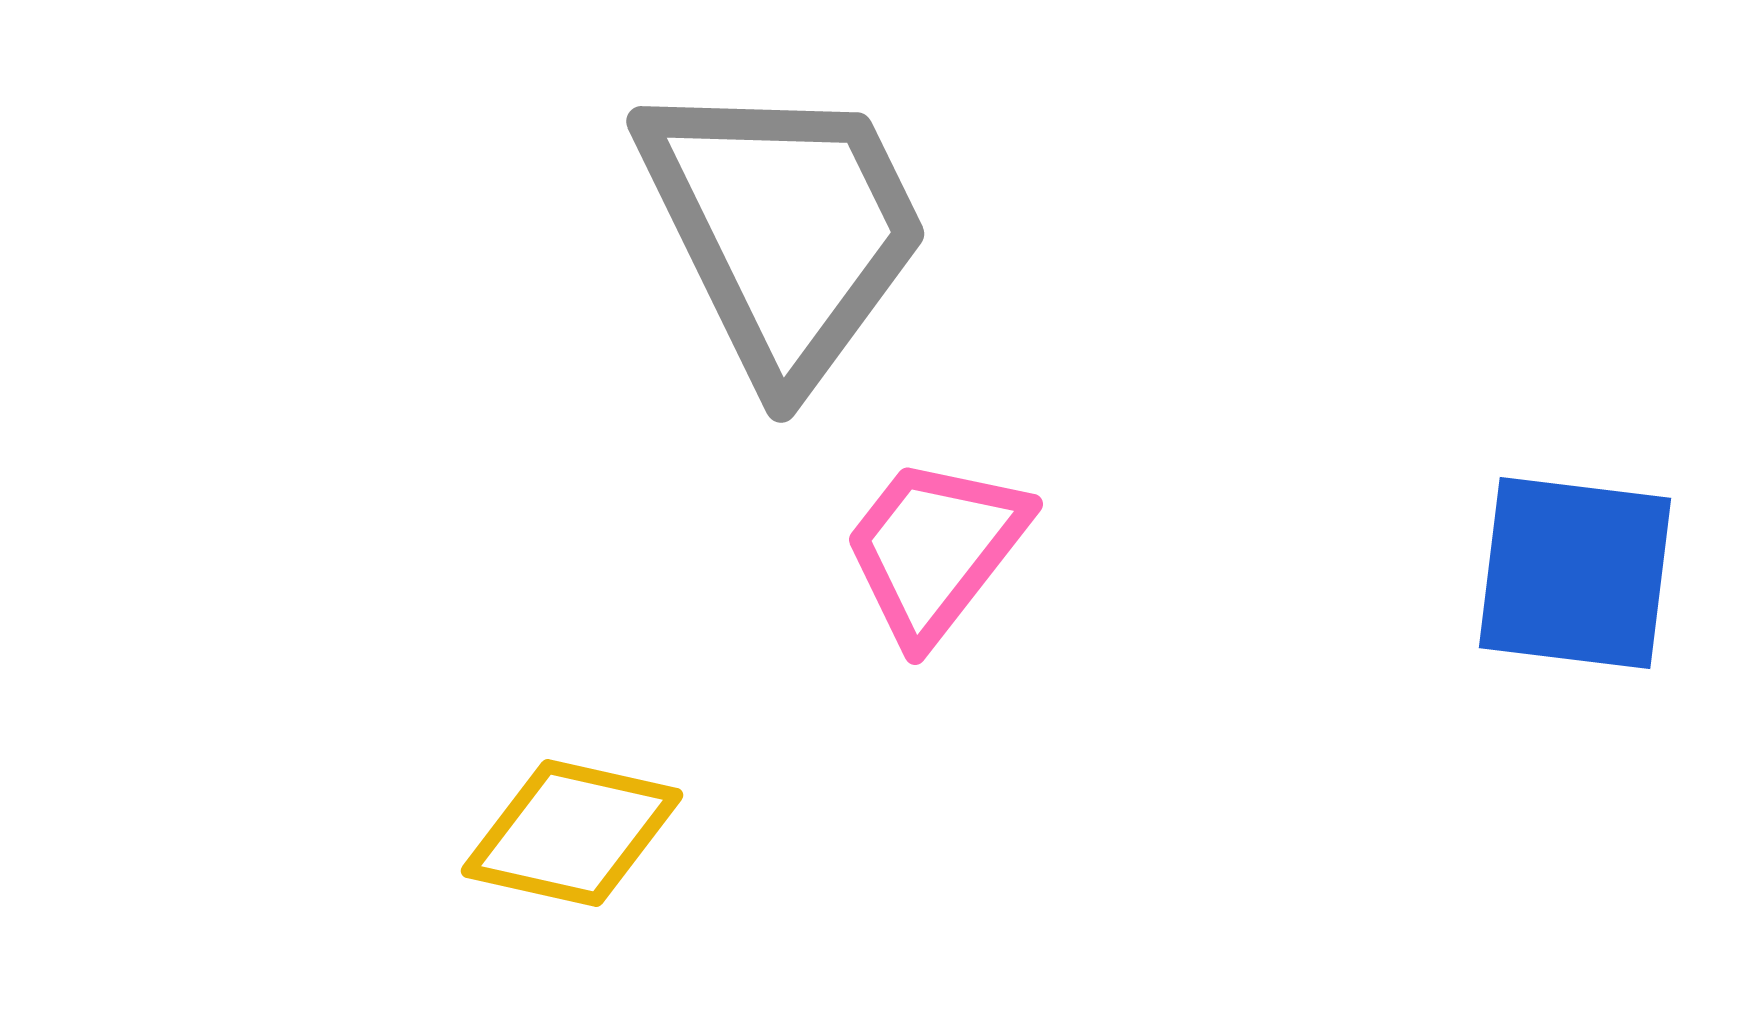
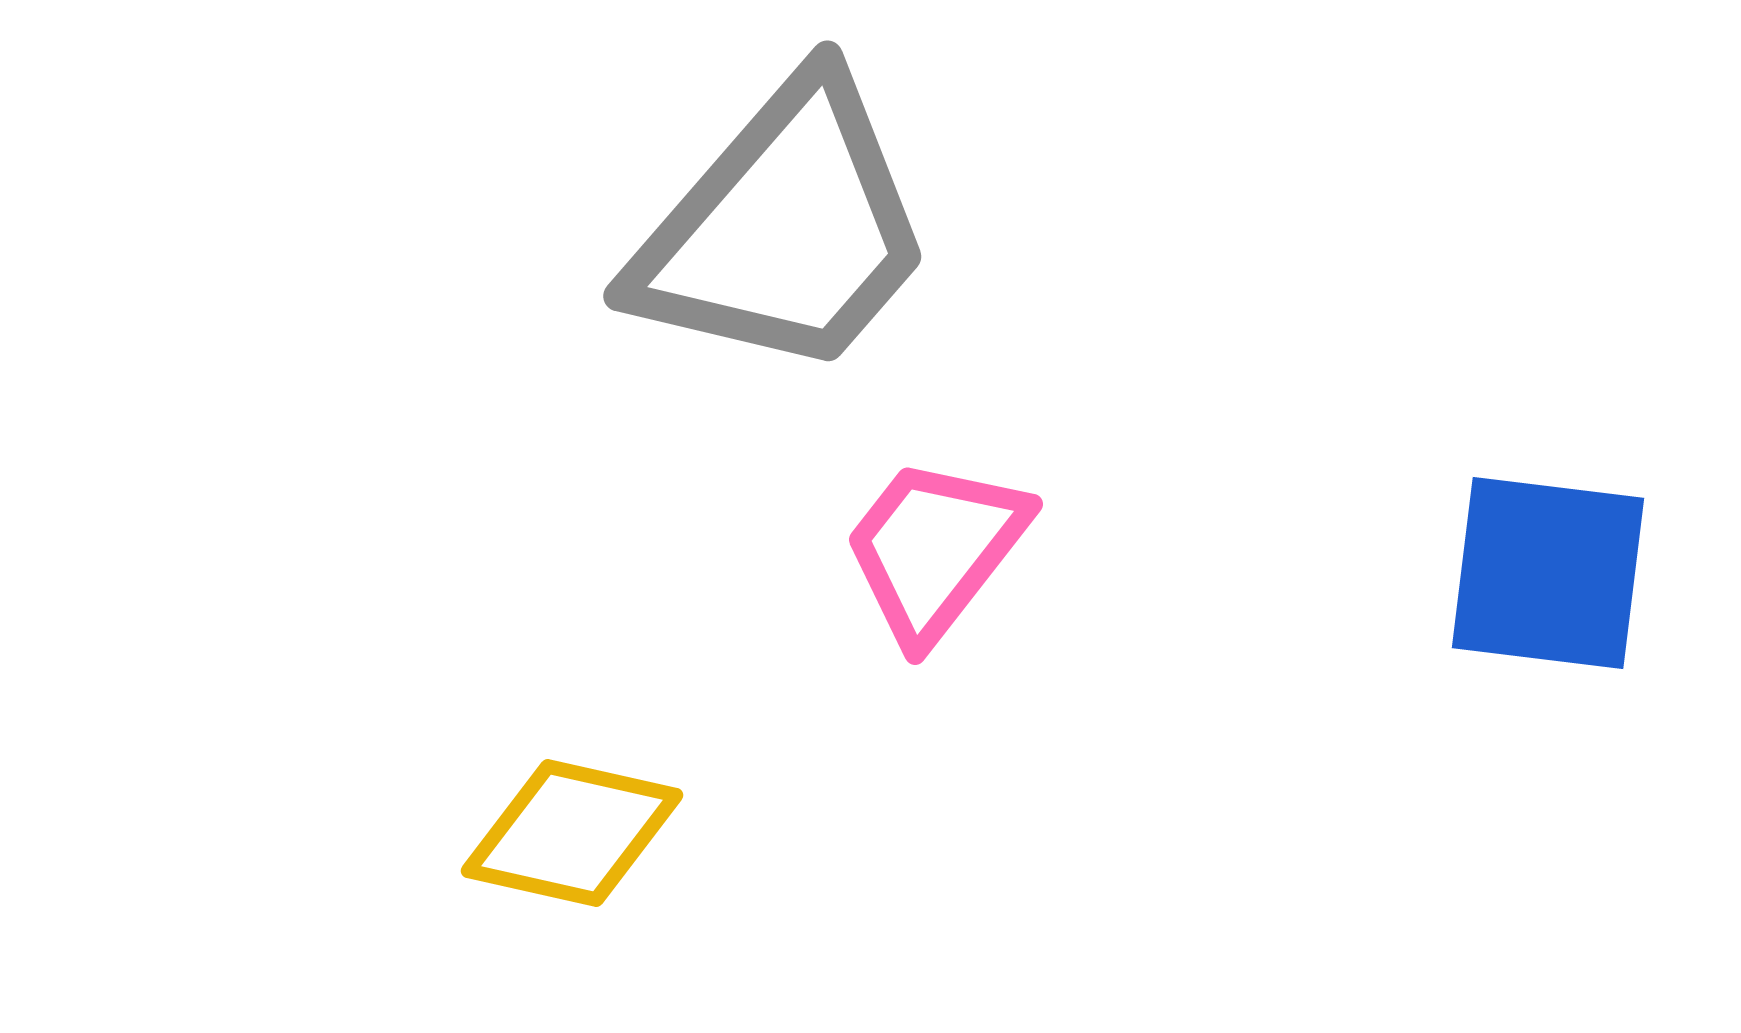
gray trapezoid: rotated 67 degrees clockwise
blue square: moved 27 px left
